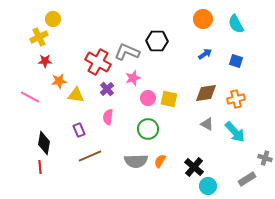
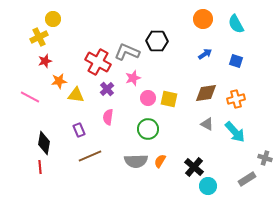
red star: rotated 16 degrees counterclockwise
